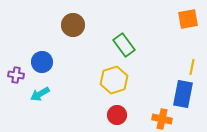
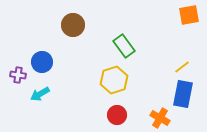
orange square: moved 1 px right, 4 px up
green rectangle: moved 1 px down
yellow line: moved 10 px left; rotated 42 degrees clockwise
purple cross: moved 2 px right
orange cross: moved 2 px left, 1 px up; rotated 18 degrees clockwise
